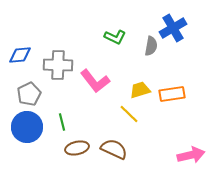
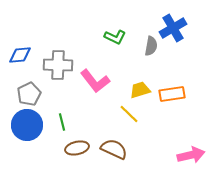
blue circle: moved 2 px up
